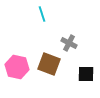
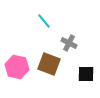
cyan line: moved 2 px right, 7 px down; rotated 21 degrees counterclockwise
